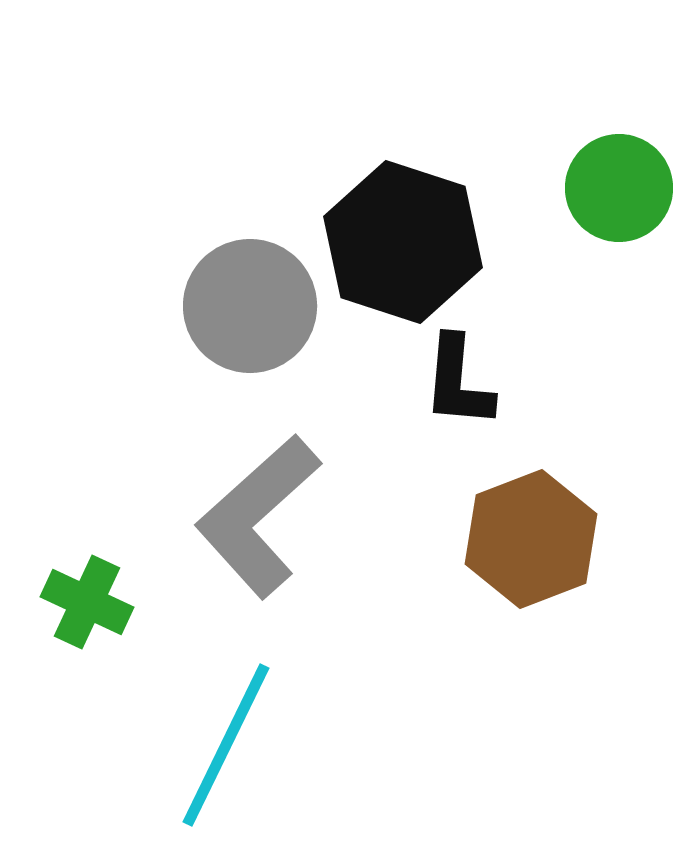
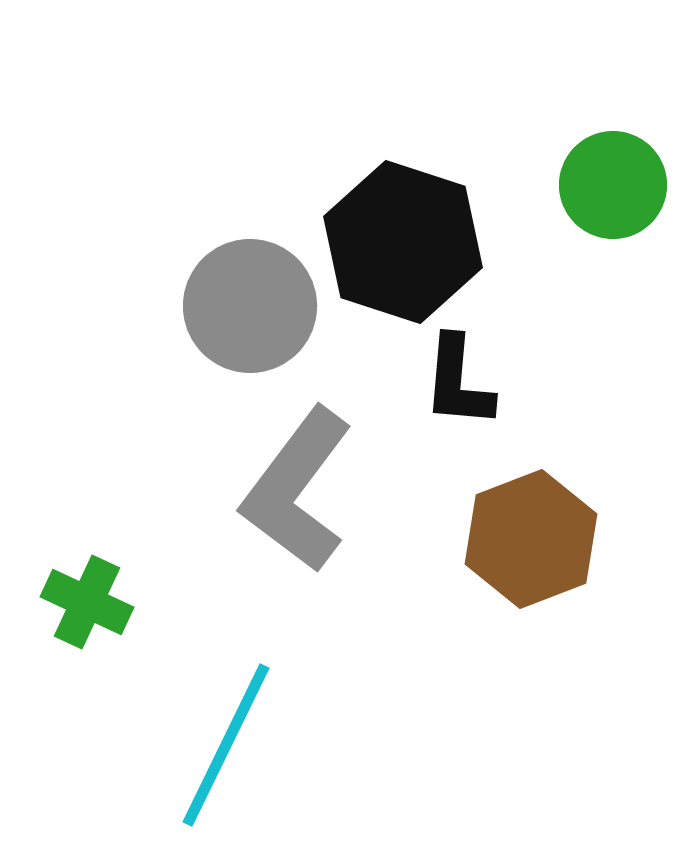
green circle: moved 6 px left, 3 px up
gray L-shape: moved 39 px right, 26 px up; rotated 11 degrees counterclockwise
